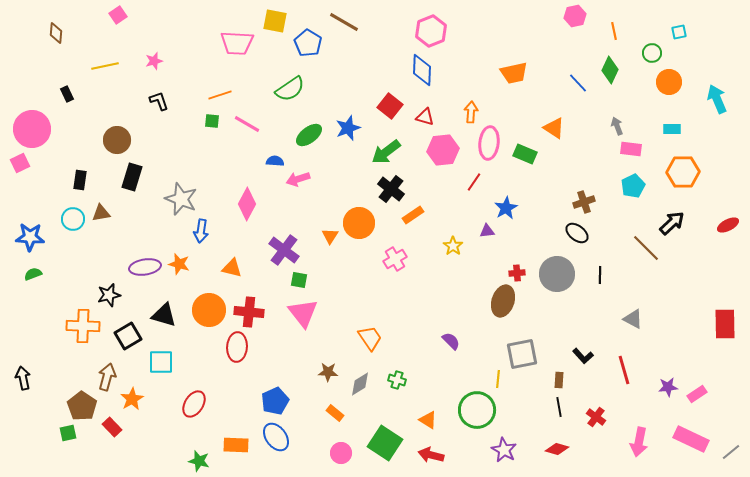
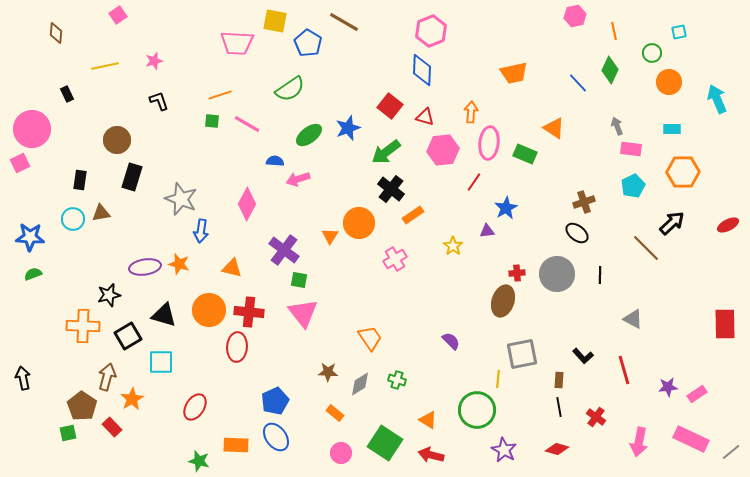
red ellipse at (194, 404): moved 1 px right, 3 px down
